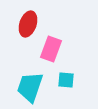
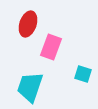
pink rectangle: moved 2 px up
cyan square: moved 17 px right, 6 px up; rotated 12 degrees clockwise
